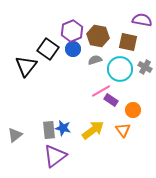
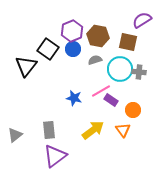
purple semicircle: rotated 42 degrees counterclockwise
gray cross: moved 6 px left, 5 px down; rotated 24 degrees counterclockwise
blue star: moved 11 px right, 30 px up
